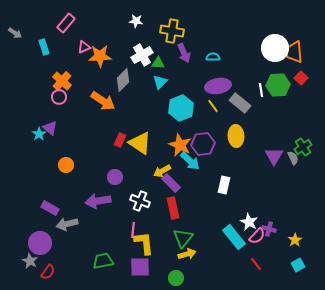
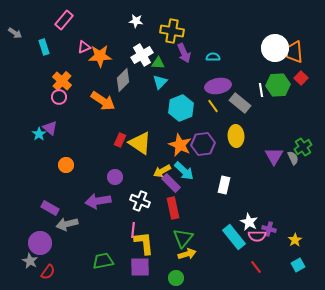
pink rectangle at (66, 23): moved 2 px left, 3 px up
cyan arrow at (190, 161): moved 6 px left, 10 px down
pink semicircle at (257, 236): rotated 48 degrees clockwise
red line at (256, 264): moved 3 px down
